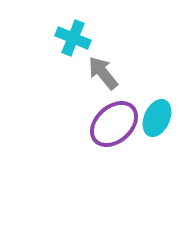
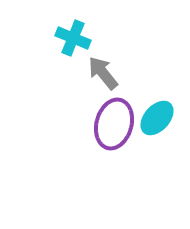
cyan ellipse: rotated 18 degrees clockwise
purple ellipse: rotated 33 degrees counterclockwise
